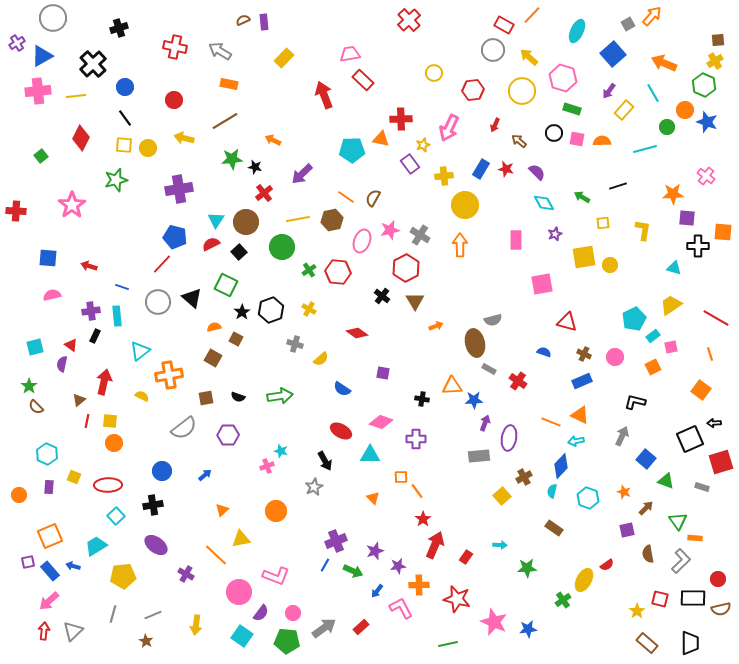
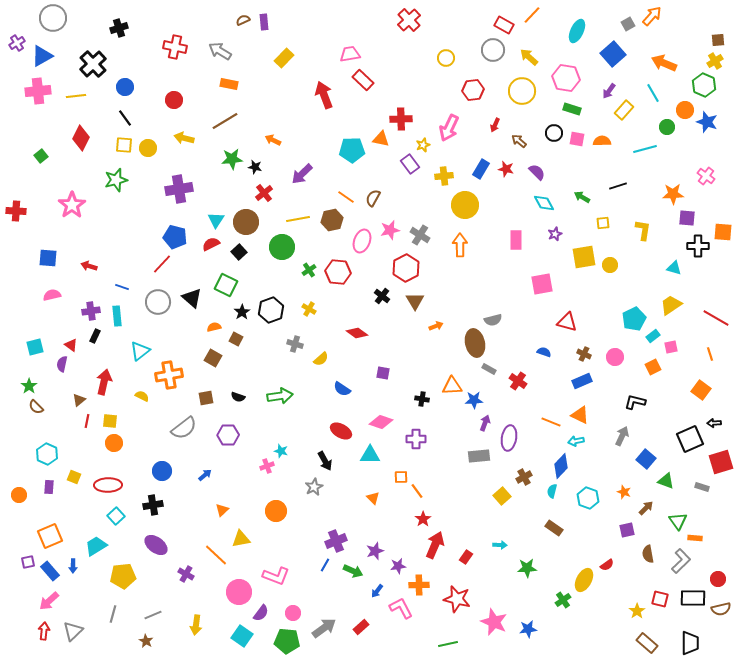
yellow circle at (434, 73): moved 12 px right, 15 px up
pink hexagon at (563, 78): moved 3 px right; rotated 8 degrees counterclockwise
blue arrow at (73, 566): rotated 104 degrees counterclockwise
